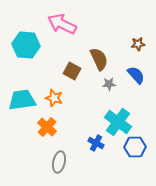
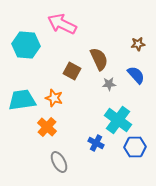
cyan cross: moved 2 px up
gray ellipse: rotated 40 degrees counterclockwise
